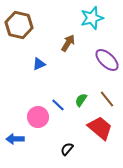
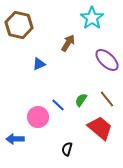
cyan star: rotated 20 degrees counterclockwise
black semicircle: rotated 24 degrees counterclockwise
